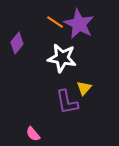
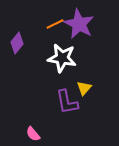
orange line: moved 2 px down; rotated 60 degrees counterclockwise
